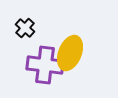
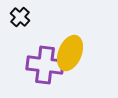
black cross: moved 5 px left, 11 px up
